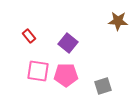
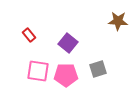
red rectangle: moved 1 px up
gray square: moved 5 px left, 17 px up
